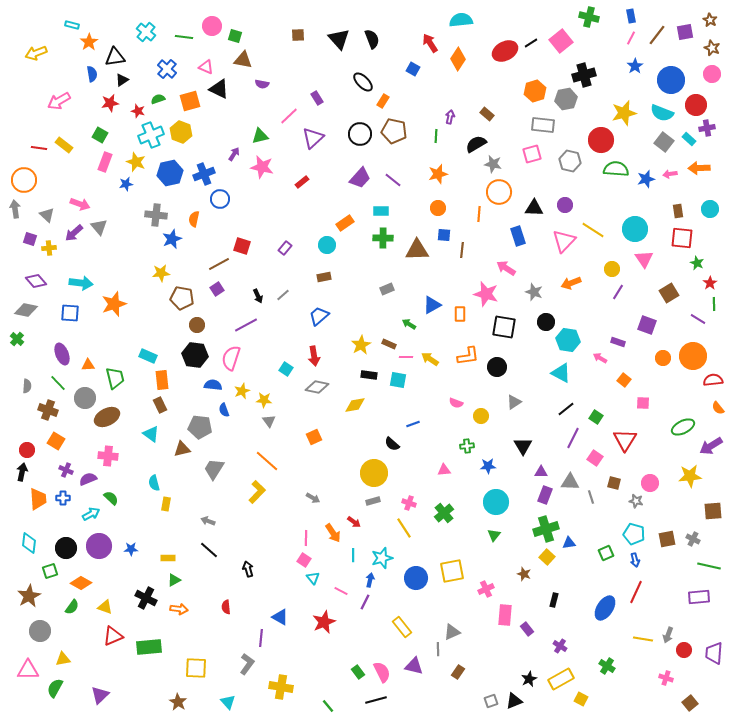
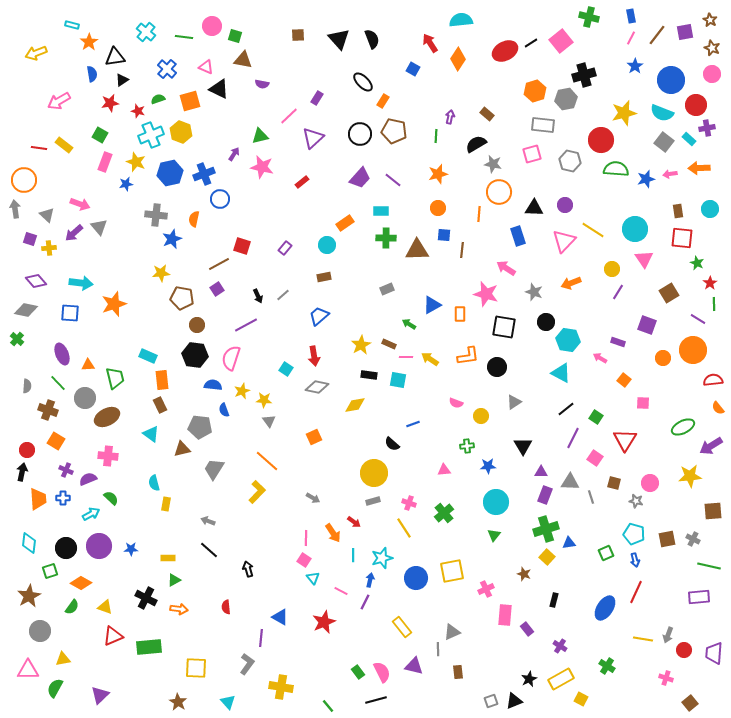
purple rectangle at (317, 98): rotated 64 degrees clockwise
green cross at (383, 238): moved 3 px right
orange circle at (693, 356): moved 6 px up
brown rectangle at (458, 672): rotated 40 degrees counterclockwise
